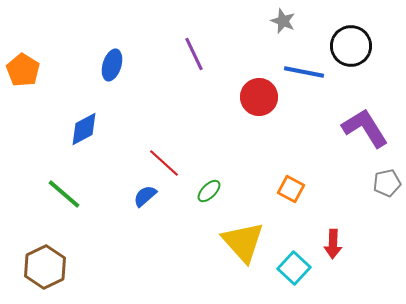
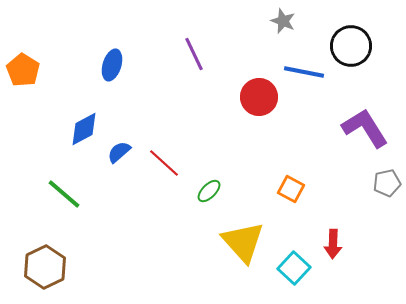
blue semicircle: moved 26 px left, 44 px up
